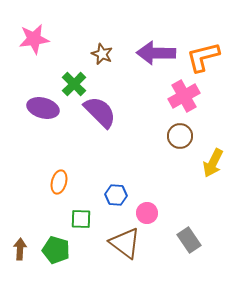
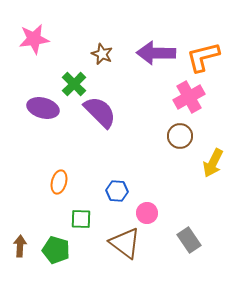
pink cross: moved 5 px right, 1 px down
blue hexagon: moved 1 px right, 4 px up
brown arrow: moved 3 px up
